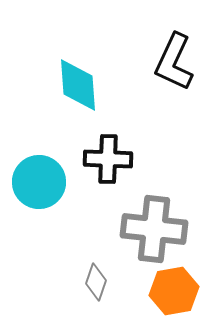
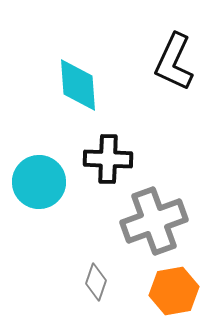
gray cross: moved 8 px up; rotated 26 degrees counterclockwise
